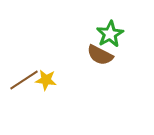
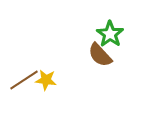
green star: rotated 8 degrees counterclockwise
brown semicircle: rotated 20 degrees clockwise
